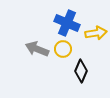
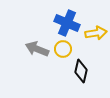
black diamond: rotated 10 degrees counterclockwise
